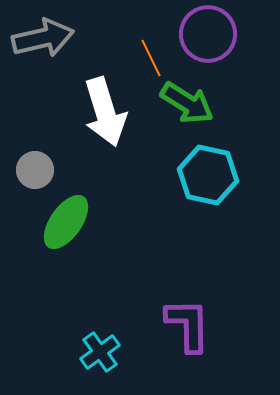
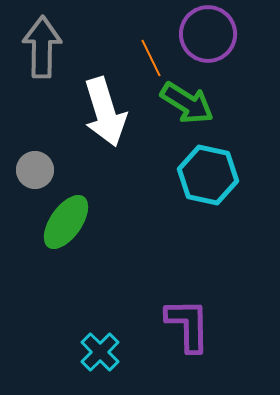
gray arrow: moved 1 px left, 9 px down; rotated 76 degrees counterclockwise
cyan cross: rotated 9 degrees counterclockwise
